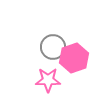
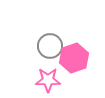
gray circle: moved 3 px left, 1 px up
